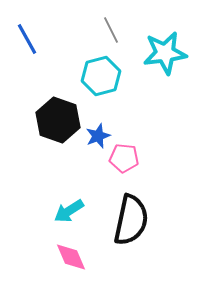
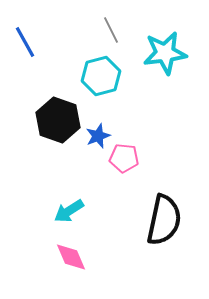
blue line: moved 2 px left, 3 px down
black semicircle: moved 33 px right
